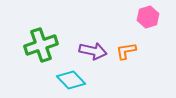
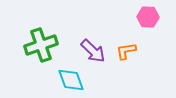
pink hexagon: rotated 20 degrees clockwise
purple arrow: rotated 32 degrees clockwise
cyan diamond: rotated 24 degrees clockwise
